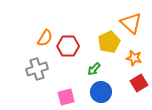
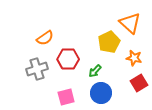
orange triangle: moved 1 px left
orange semicircle: rotated 24 degrees clockwise
red hexagon: moved 13 px down
green arrow: moved 1 px right, 2 px down
blue circle: moved 1 px down
